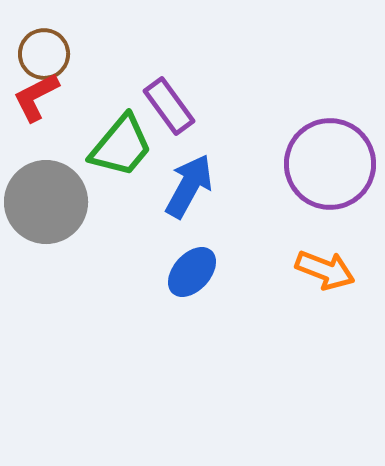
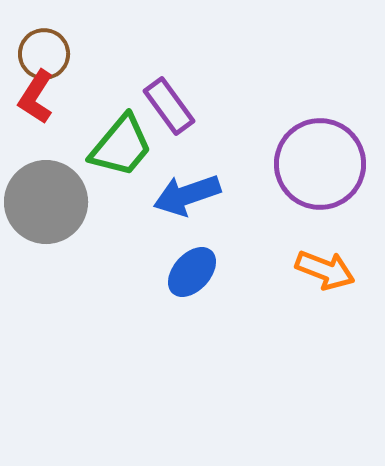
red L-shape: rotated 30 degrees counterclockwise
purple circle: moved 10 px left
blue arrow: moved 2 px left, 9 px down; rotated 138 degrees counterclockwise
